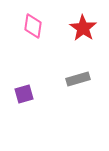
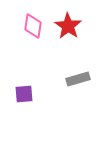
red star: moved 15 px left, 2 px up
purple square: rotated 12 degrees clockwise
